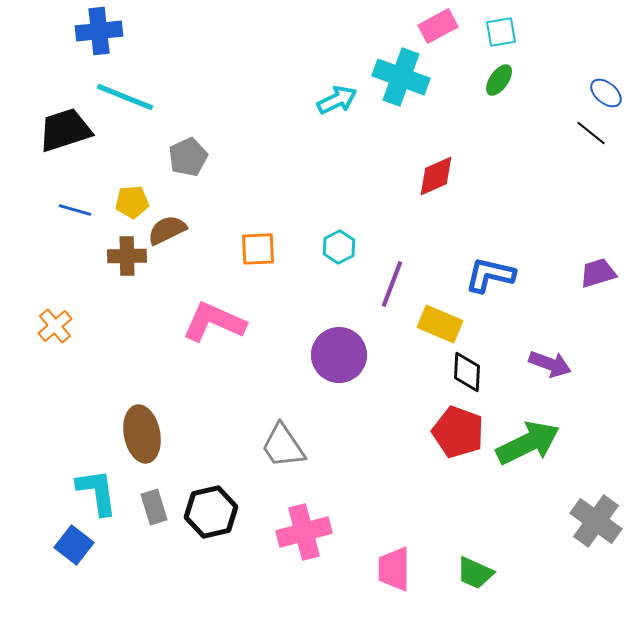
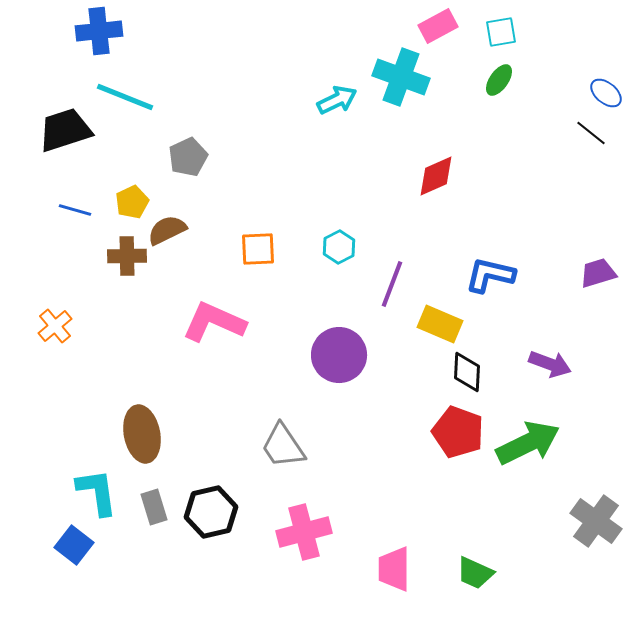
yellow pentagon: rotated 20 degrees counterclockwise
